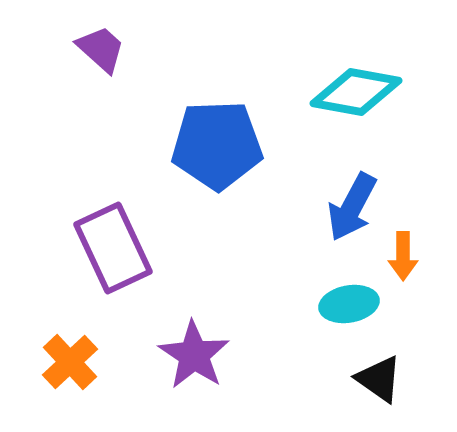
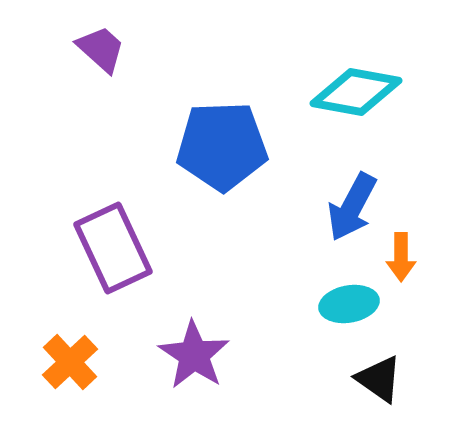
blue pentagon: moved 5 px right, 1 px down
orange arrow: moved 2 px left, 1 px down
